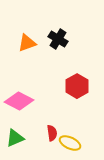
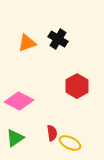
green triangle: rotated 12 degrees counterclockwise
